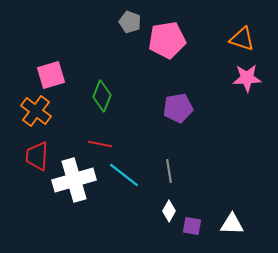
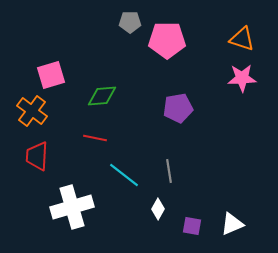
gray pentagon: rotated 20 degrees counterclockwise
pink pentagon: rotated 9 degrees clockwise
pink star: moved 5 px left
green diamond: rotated 64 degrees clockwise
orange cross: moved 4 px left
red line: moved 5 px left, 6 px up
white cross: moved 2 px left, 27 px down
white diamond: moved 11 px left, 2 px up
white triangle: rotated 25 degrees counterclockwise
